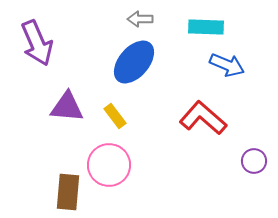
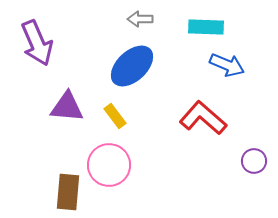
blue ellipse: moved 2 px left, 4 px down; rotated 6 degrees clockwise
